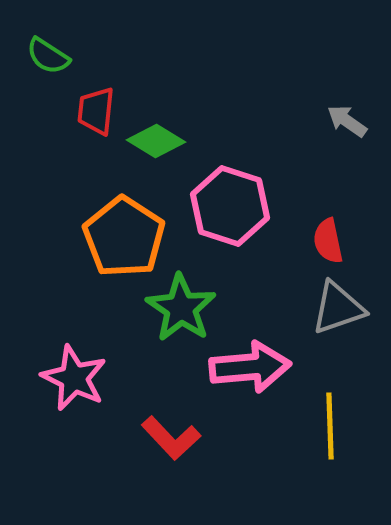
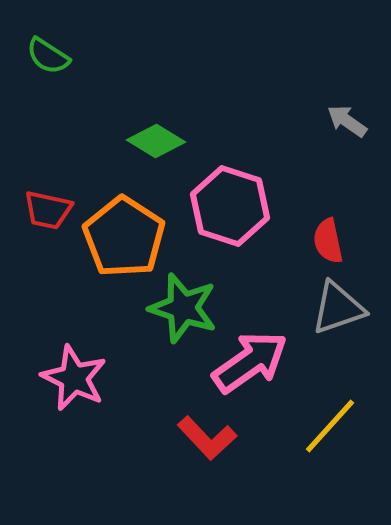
red trapezoid: moved 48 px left, 99 px down; rotated 84 degrees counterclockwise
green star: moved 2 px right; rotated 16 degrees counterclockwise
pink arrow: moved 5 px up; rotated 30 degrees counterclockwise
yellow line: rotated 44 degrees clockwise
red L-shape: moved 36 px right
